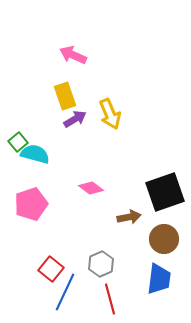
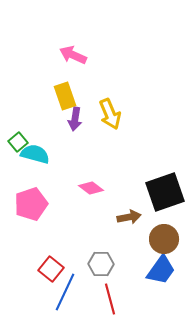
purple arrow: rotated 130 degrees clockwise
gray hexagon: rotated 25 degrees clockwise
blue trapezoid: moved 2 px right, 9 px up; rotated 28 degrees clockwise
